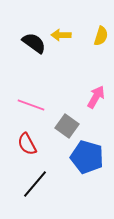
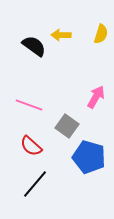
yellow semicircle: moved 2 px up
black semicircle: moved 3 px down
pink line: moved 2 px left
red semicircle: moved 4 px right, 2 px down; rotated 20 degrees counterclockwise
blue pentagon: moved 2 px right
